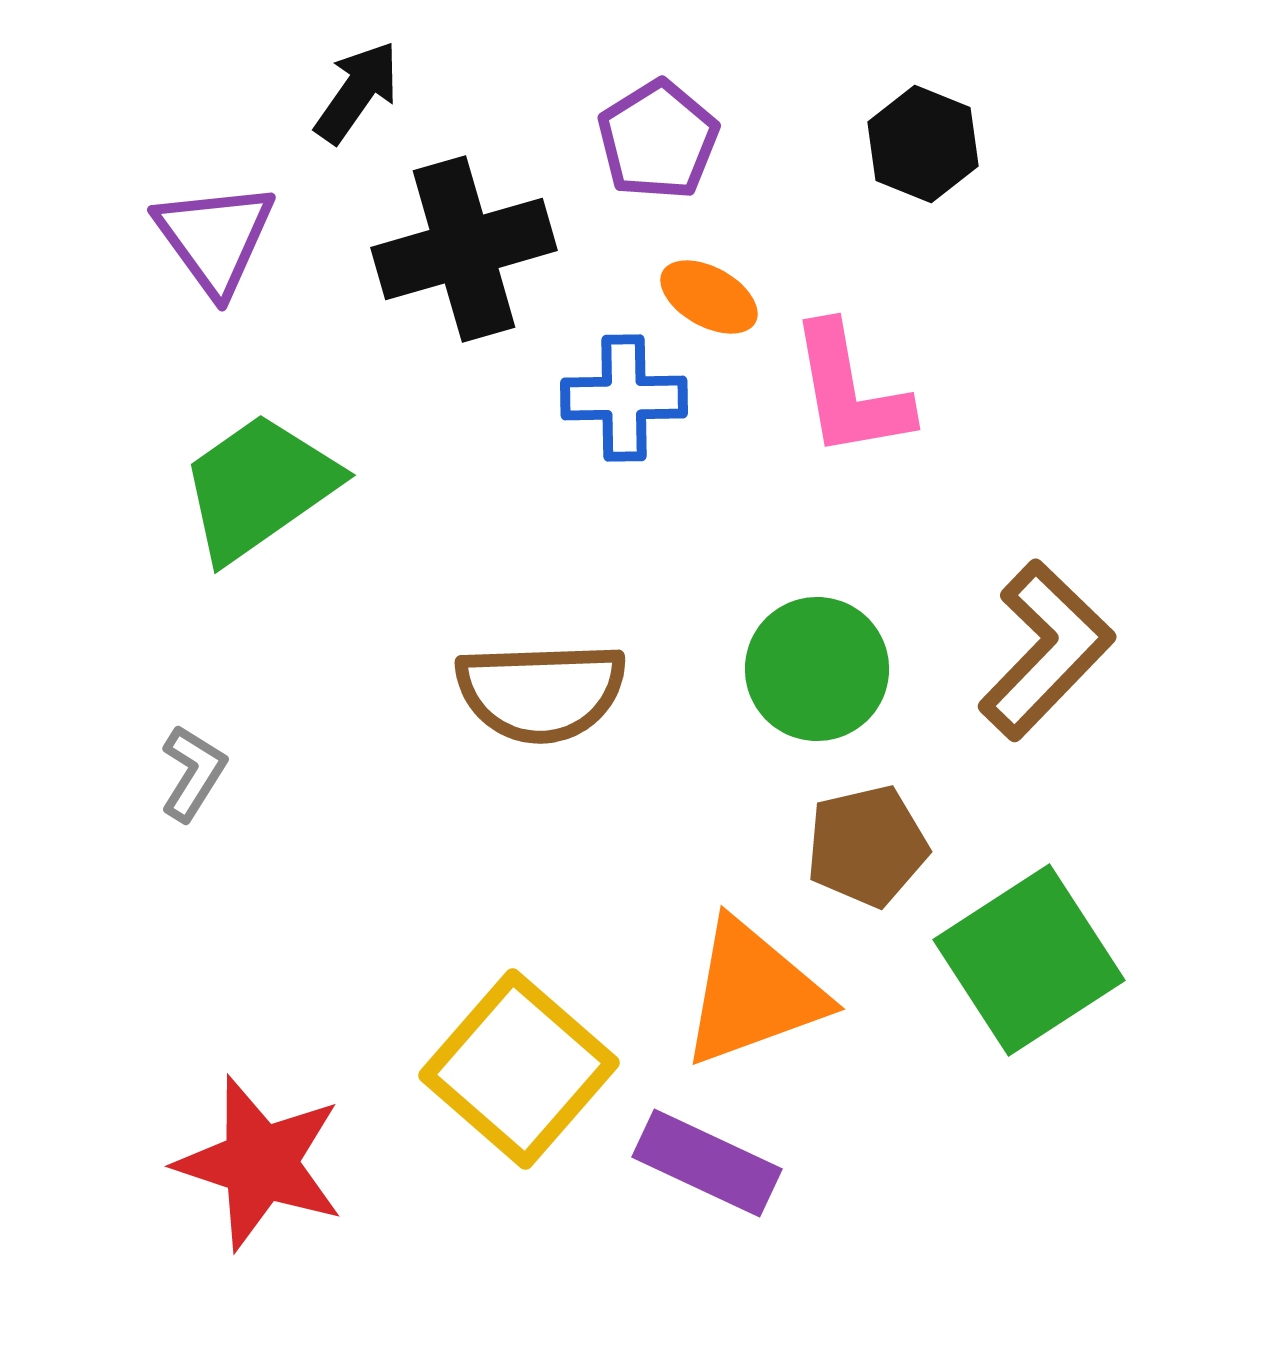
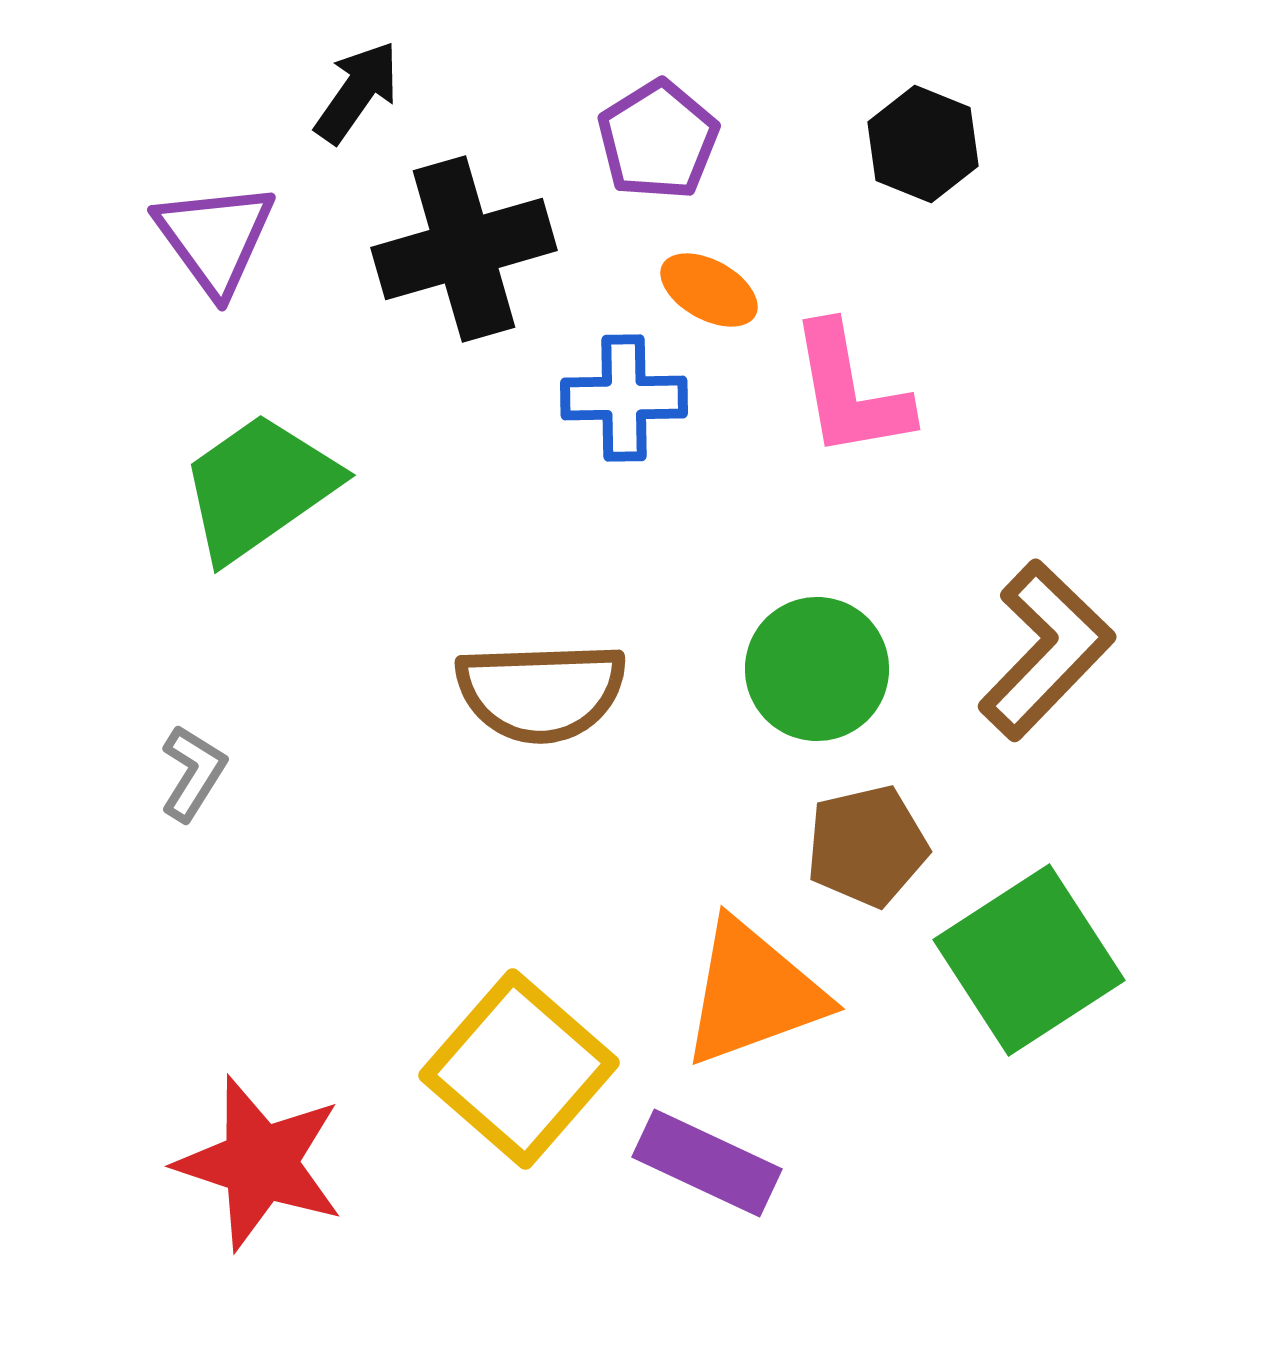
orange ellipse: moved 7 px up
